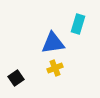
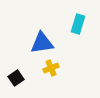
blue triangle: moved 11 px left
yellow cross: moved 4 px left
